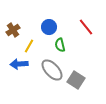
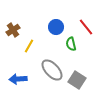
blue circle: moved 7 px right
green semicircle: moved 11 px right, 1 px up
blue arrow: moved 1 px left, 15 px down
gray square: moved 1 px right
